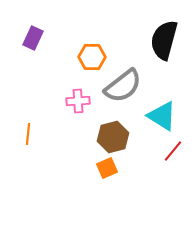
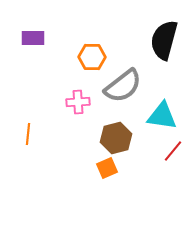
purple rectangle: rotated 65 degrees clockwise
pink cross: moved 1 px down
cyan triangle: rotated 24 degrees counterclockwise
brown hexagon: moved 3 px right, 1 px down
